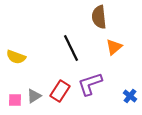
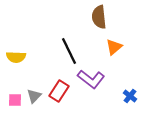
black line: moved 2 px left, 3 px down
yellow semicircle: rotated 18 degrees counterclockwise
purple L-shape: moved 1 px right, 5 px up; rotated 124 degrees counterclockwise
red rectangle: moved 1 px left
gray triangle: rotated 14 degrees counterclockwise
